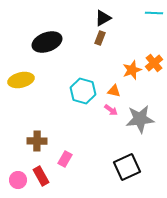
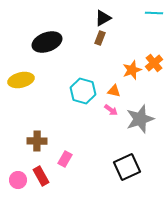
gray star: rotated 12 degrees counterclockwise
